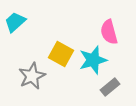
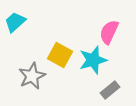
pink semicircle: rotated 40 degrees clockwise
yellow square: moved 1 px left, 1 px down
gray rectangle: moved 3 px down
